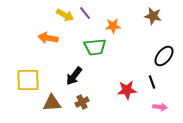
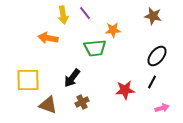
yellow arrow: moved 2 px left; rotated 54 degrees clockwise
orange star: moved 4 px down
green trapezoid: moved 1 px down
black ellipse: moved 7 px left
black arrow: moved 2 px left, 2 px down
black line: rotated 48 degrees clockwise
red star: moved 2 px left
brown triangle: moved 4 px left, 2 px down; rotated 24 degrees clockwise
pink arrow: moved 2 px right, 1 px down; rotated 24 degrees counterclockwise
